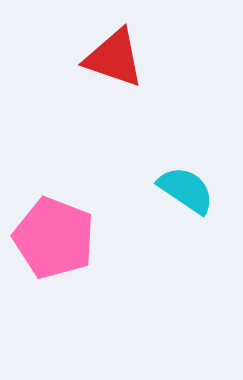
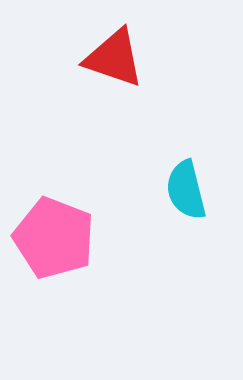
cyan semicircle: rotated 138 degrees counterclockwise
